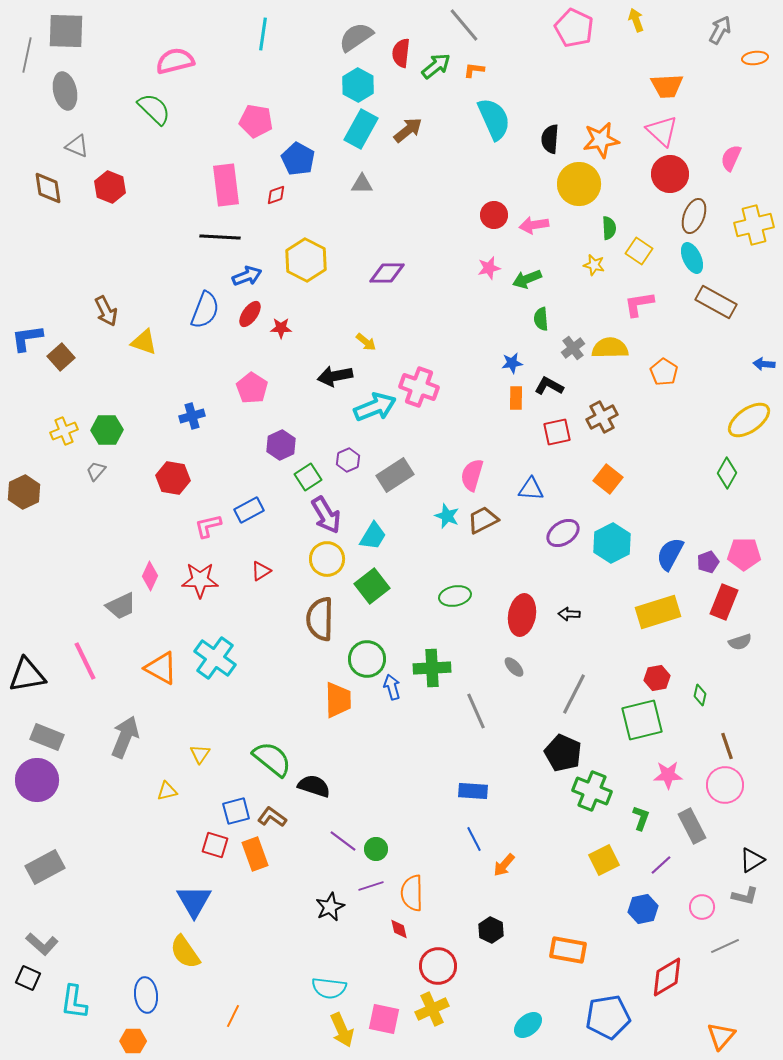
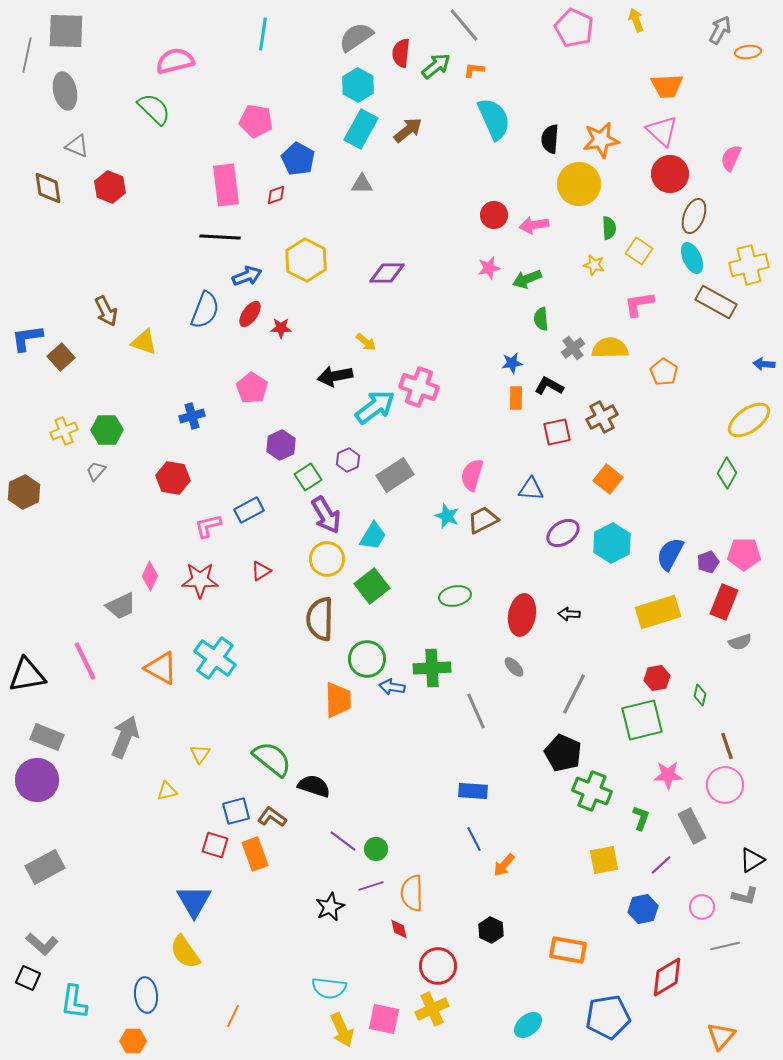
orange ellipse at (755, 58): moved 7 px left, 6 px up
yellow cross at (754, 225): moved 5 px left, 40 px down
cyan arrow at (375, 407): rotated 15 degrees counterclockwise
blue arrow at (392, 687): rotated 65 degrees counterclockwise
yellow square at (604, 860): rotated 16 degrees clockwise
gray line at (725, 946): rotated 12 degrees clockwise
